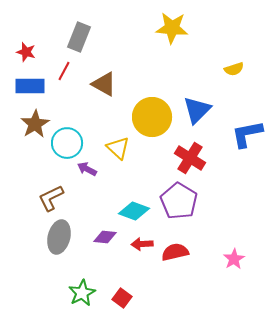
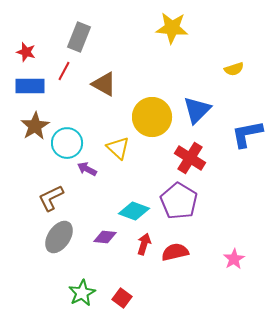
brown star: moved 2 px down
gray ellipse: rotated 20 degrees clockwise
red arrow: moved 2 px right; rotated 110 degrees clockwise
